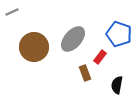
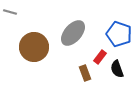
gray line: moved 2 px left; rotated 40 degrees clockwise
gray ellipse: moved 6 px up
black semicircle: moved 16 px up; rotated 30 degrees counterclockwise
